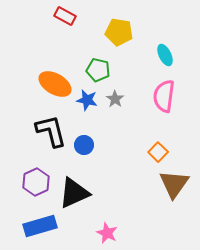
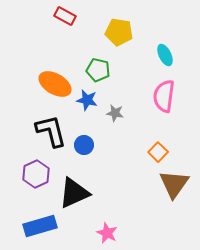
gray star: moved 14 px down; rotated 24 degrees counterclockwise
purple hexagon: moved 8 px up
